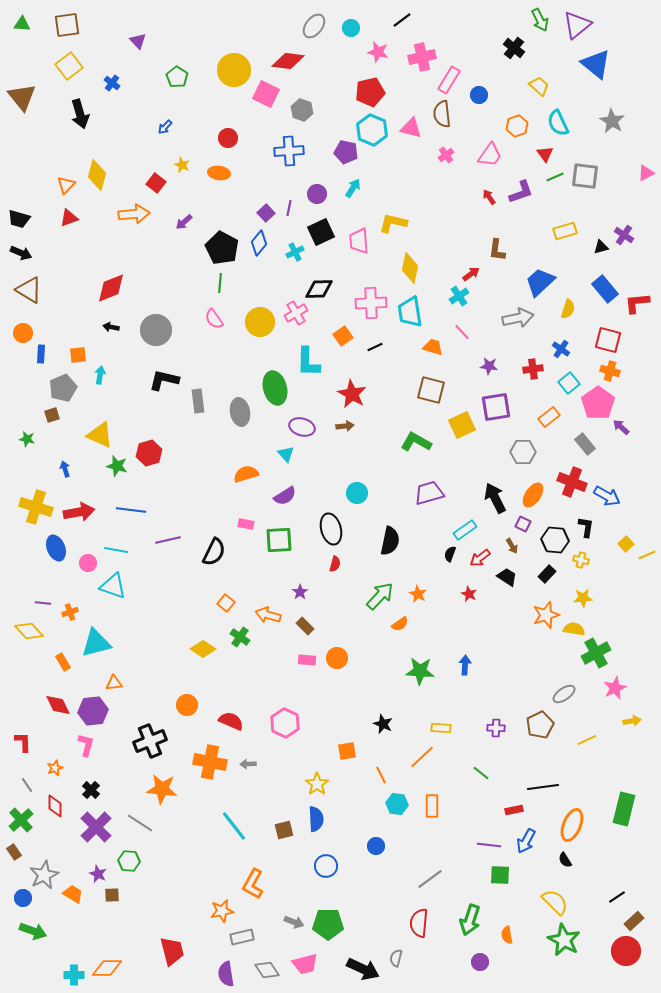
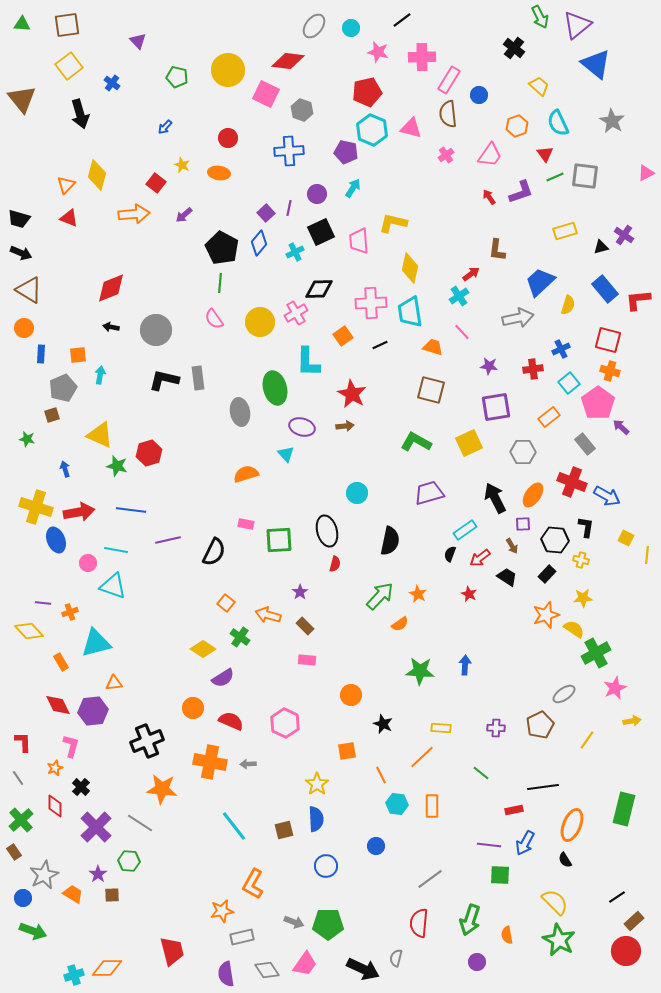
green arrow at (540, 20): moved 3 px up
pink cross at (422, 57): rotated 12 degrees clockwise
yellow circle at (234, 70): moved 6 px left
green pentagon at (177, 77): rotated 20 degrees counterclockwise
red pentagon at (370, 92): moved 3 px left
brown triangle at (22, 97): moved 2 px down
brown semicircle at (442, 114): moved 6 px right
red triangle at (69, 218): rotated 42 degrees clockwise
purple arrow at (184, 222): moved 7 px up
red L-shape at (637, 303): moved 1 px right, 3 px up
yellow semicircle at (568, 309): moved 4 px up
orange circle at (23, 333): moved 1 px right, 5 px up
black line at (375, 347): moved 5 px right, 2 px up
blue cross at (561, 349): rotated 30 degrees clockwise
gray rectangle at (198, 401): moved 23 px up
yellow square at (462, 425): moved 7 px right, 18 px down
purple semicircle at (285, 496): moved 62 px left, 182 px down
purple square at (523, 524): rotated 28 degrees counterclockwise
black ellipse at (331, 529): moved 4 px left, 2 px down
yellow square at (626, 544): moved 6 px up; rotated 21 degrees counterclockwise
blue ellipse at (56, 548): moved 8 px up
yellow line at (647, 555): rotated 60 degrees counterclockwise
yellow semicircle at (574, 629): rotated 25 degrees clockwise
orange circle at (337, 658): moved 14 px right, 37 px down
orange rectangle at (63, 662): moved 2 px left
orange circle at (187, 705): moved 6 px right, 3 px down
yellow line at (587, 740): rotated 30 degrees counterclockwise
black cross at (150, 741): moved 3 px left
pink L-shape at (86, 745): moved 15 px left, 1 px down
gray line at (27, 785): moved 9 px left, 7 px up
black cross at (91, 790): moved 10 px left, 3 px up
blue arrow at (526, 841): moved 1 px left, 2 px down
purple star at (98, 874): rotated 12 degrees clockwise
green star at (564, 940): moved 5 px left
purple circle at (480, 962): moved 3 px left
pink trapezoid at (305, 964): rotated 40 degrees counterclockwise
cyan cross at (74, 975): rotated 18 degrees counterclockwise
